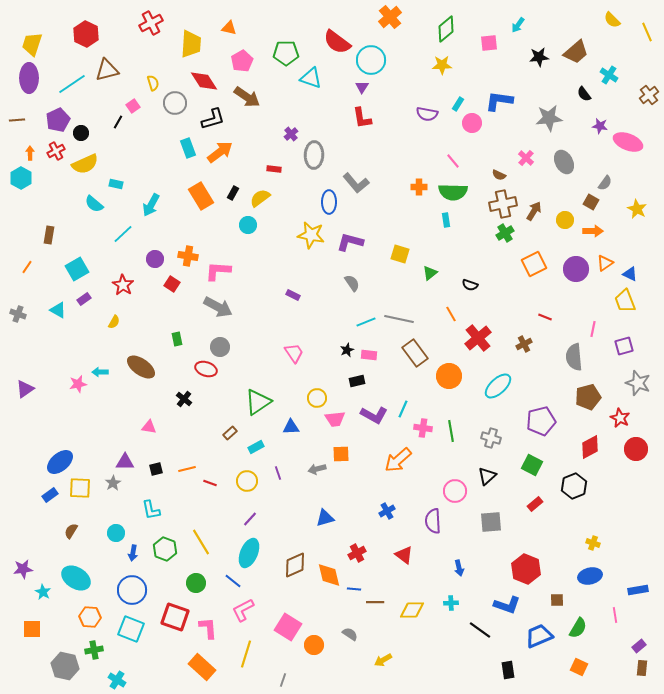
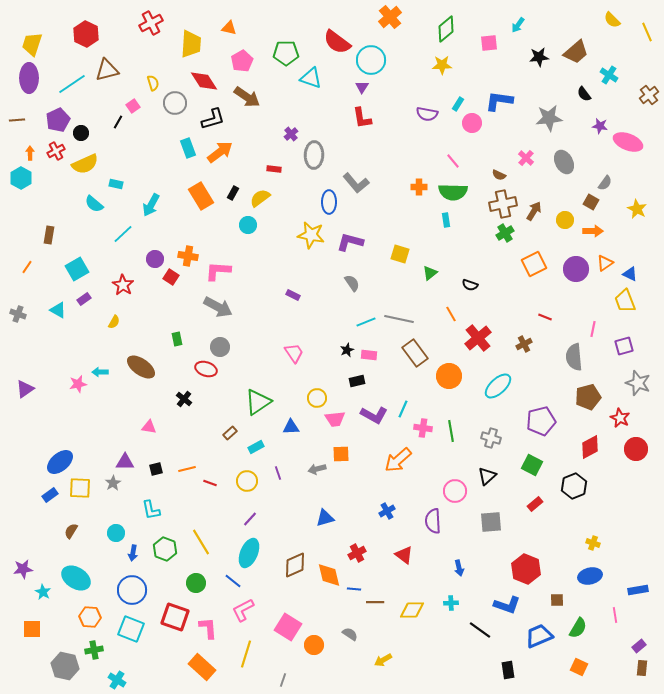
red square at (172, 284): moved 1 px left, 7 px up
